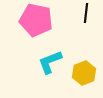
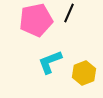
black line: moved 17 px left; rotated 18 degrees clockwise
pink pentagon: rotated 24 degrees counterclockwise
